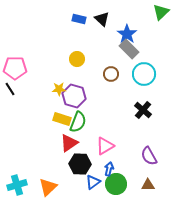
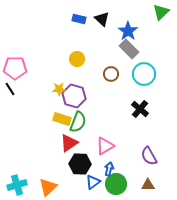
blue star: moved 1 px right, 3 px up
black cross: moved 3 px left, 1 px up
